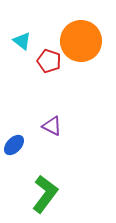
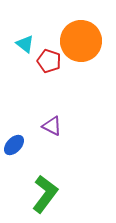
cyan triangle: moved 3 px right, 3 px down
